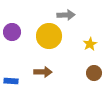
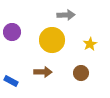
yellow circle: moved 3 px right, 4 px down
brown circle: moved 13 px left
blue rectangle: rotated 24 degrees clockwise
